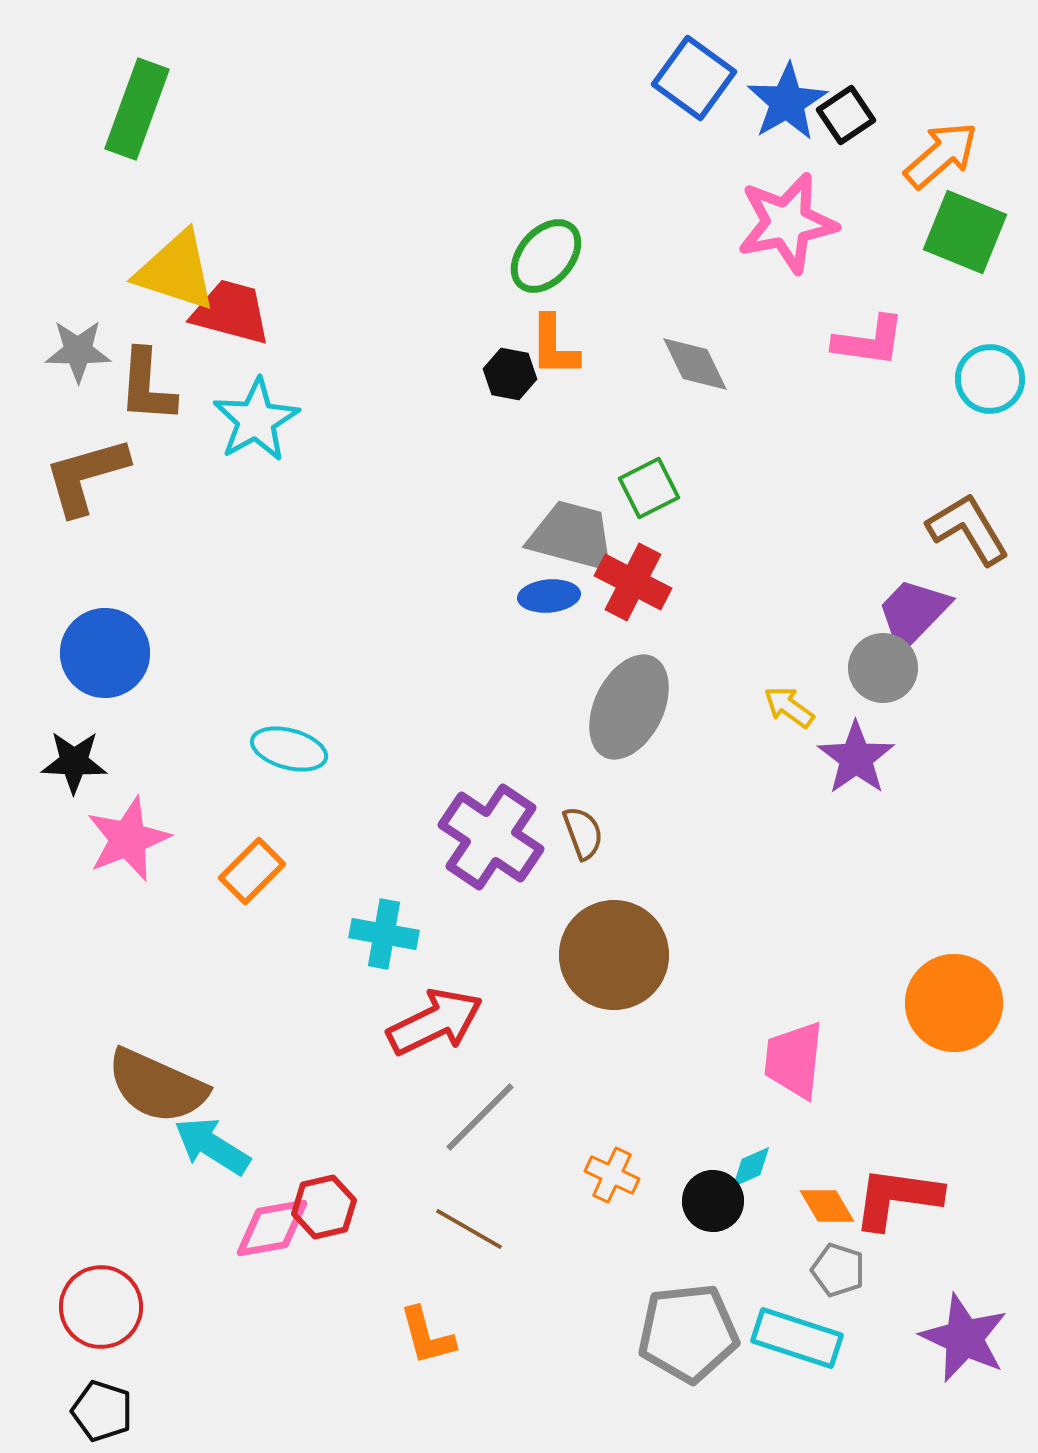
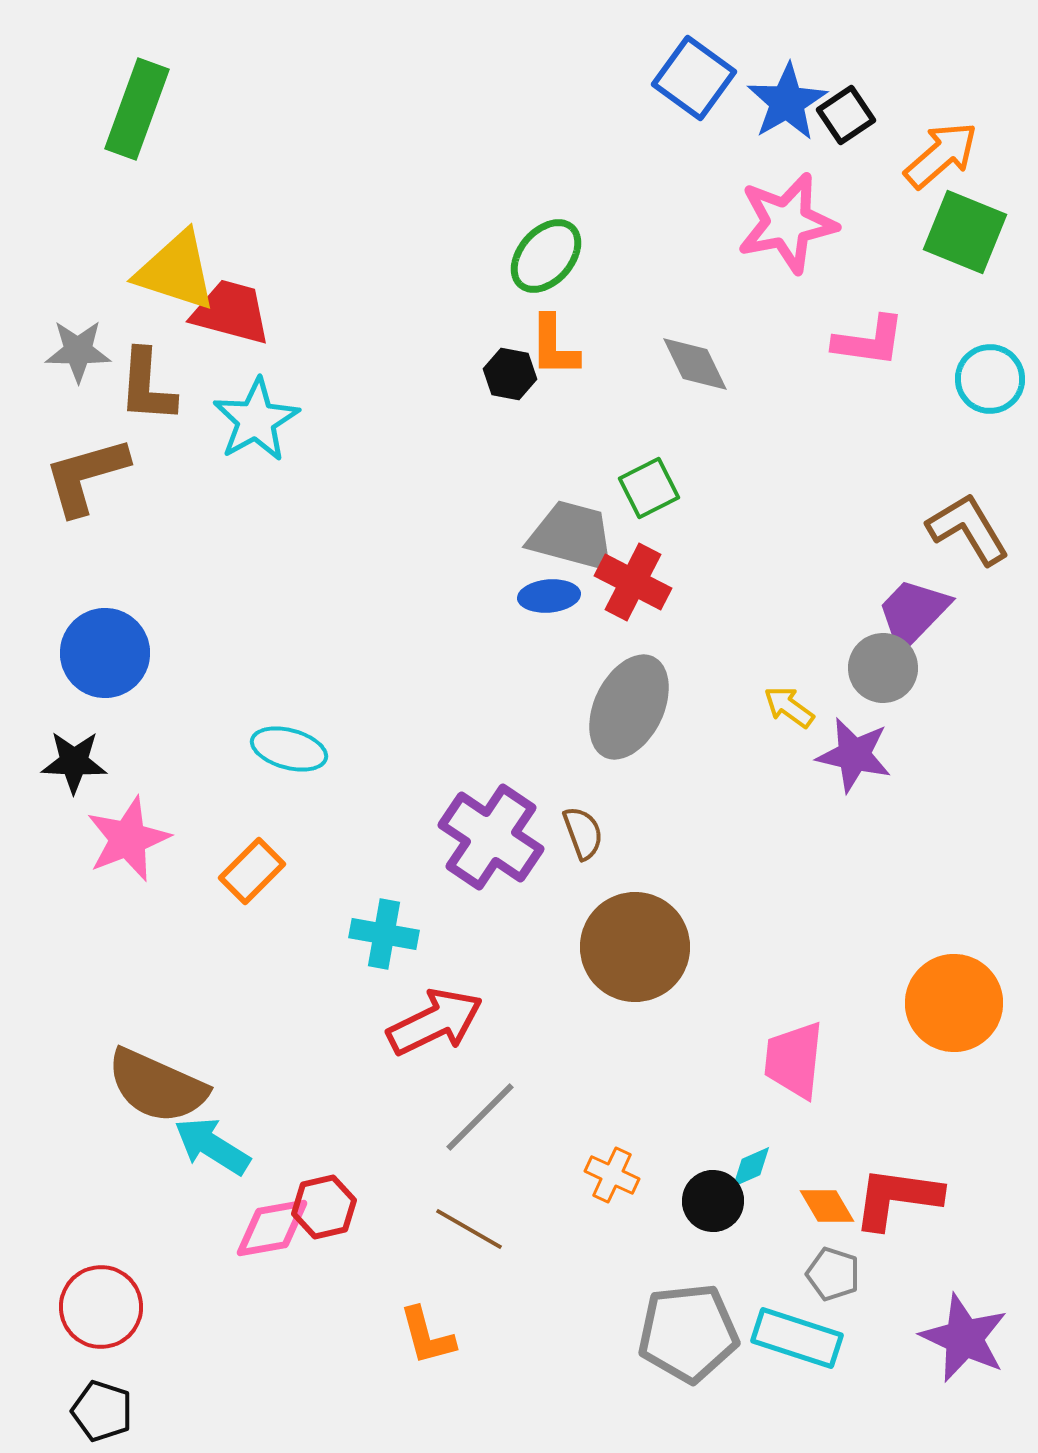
purple star at (856, 758): moved 2 px left, 3 px up; rotated 24 degrees counterclockwise
brown circle at (614, 955): moved 21 px right, 8 px up
gray pentagon at (838, 1270): moved 5 px left, 4 px down
